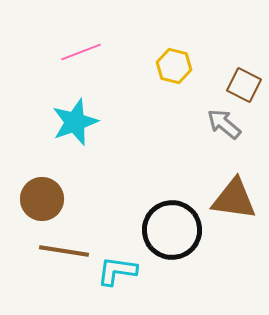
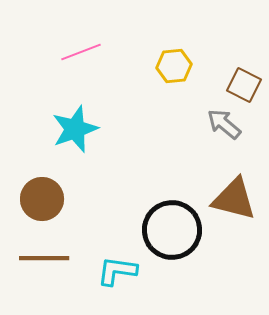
yellow hexagon: rotated 20 degrees counterclockwise
cyan star: moved 7 px down
brown triangle: rotated 6 degrees clockwise
brown line: moved 20 px left, 7 px down; rotated 9 degrees counterclockwise
